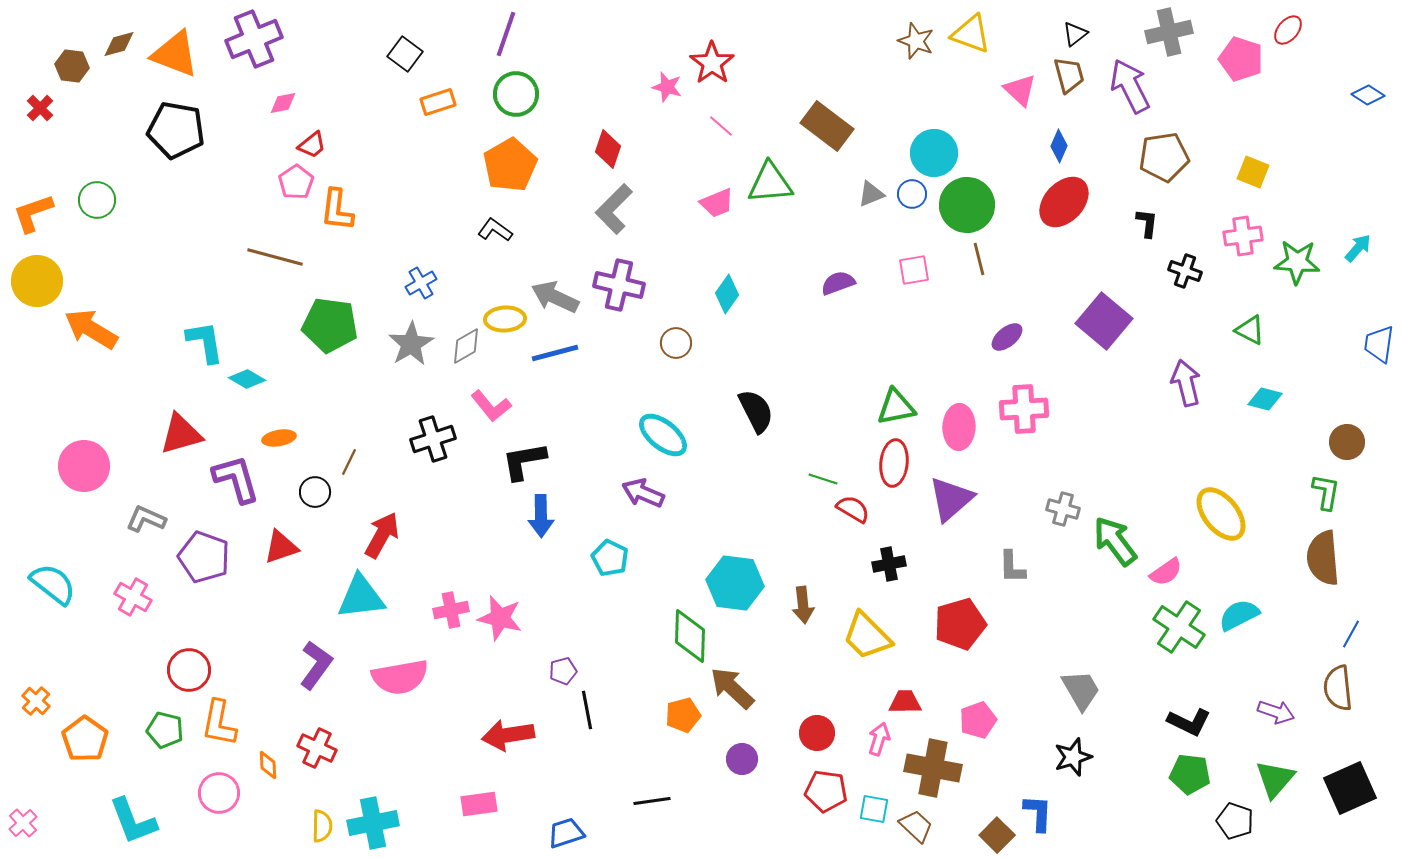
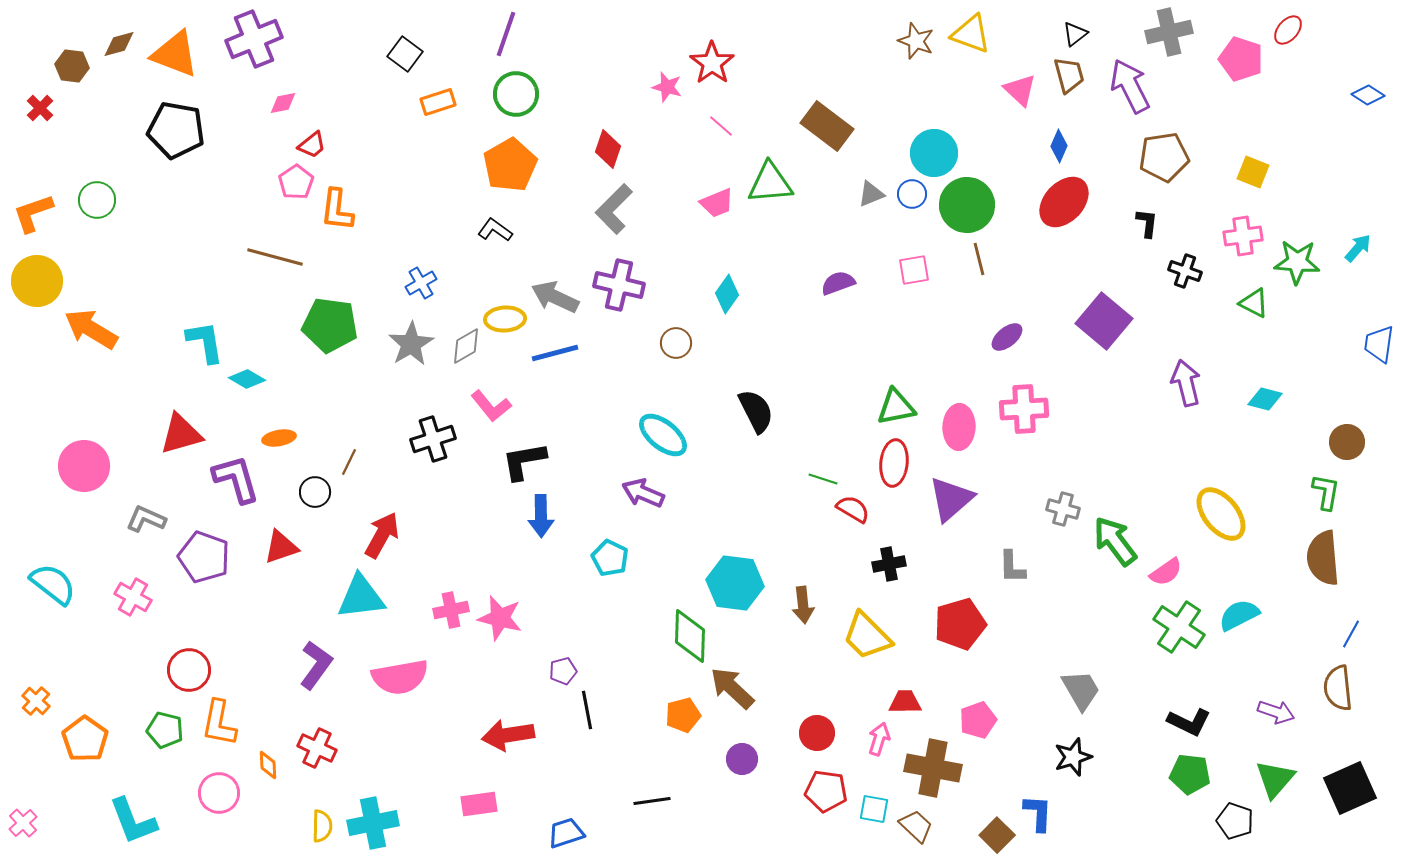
green triangle at (1250, 330): moved 4 px right, 27 px up
